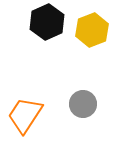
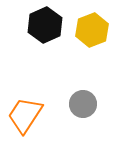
black hexagon: moved 2 px left, 3 px down
